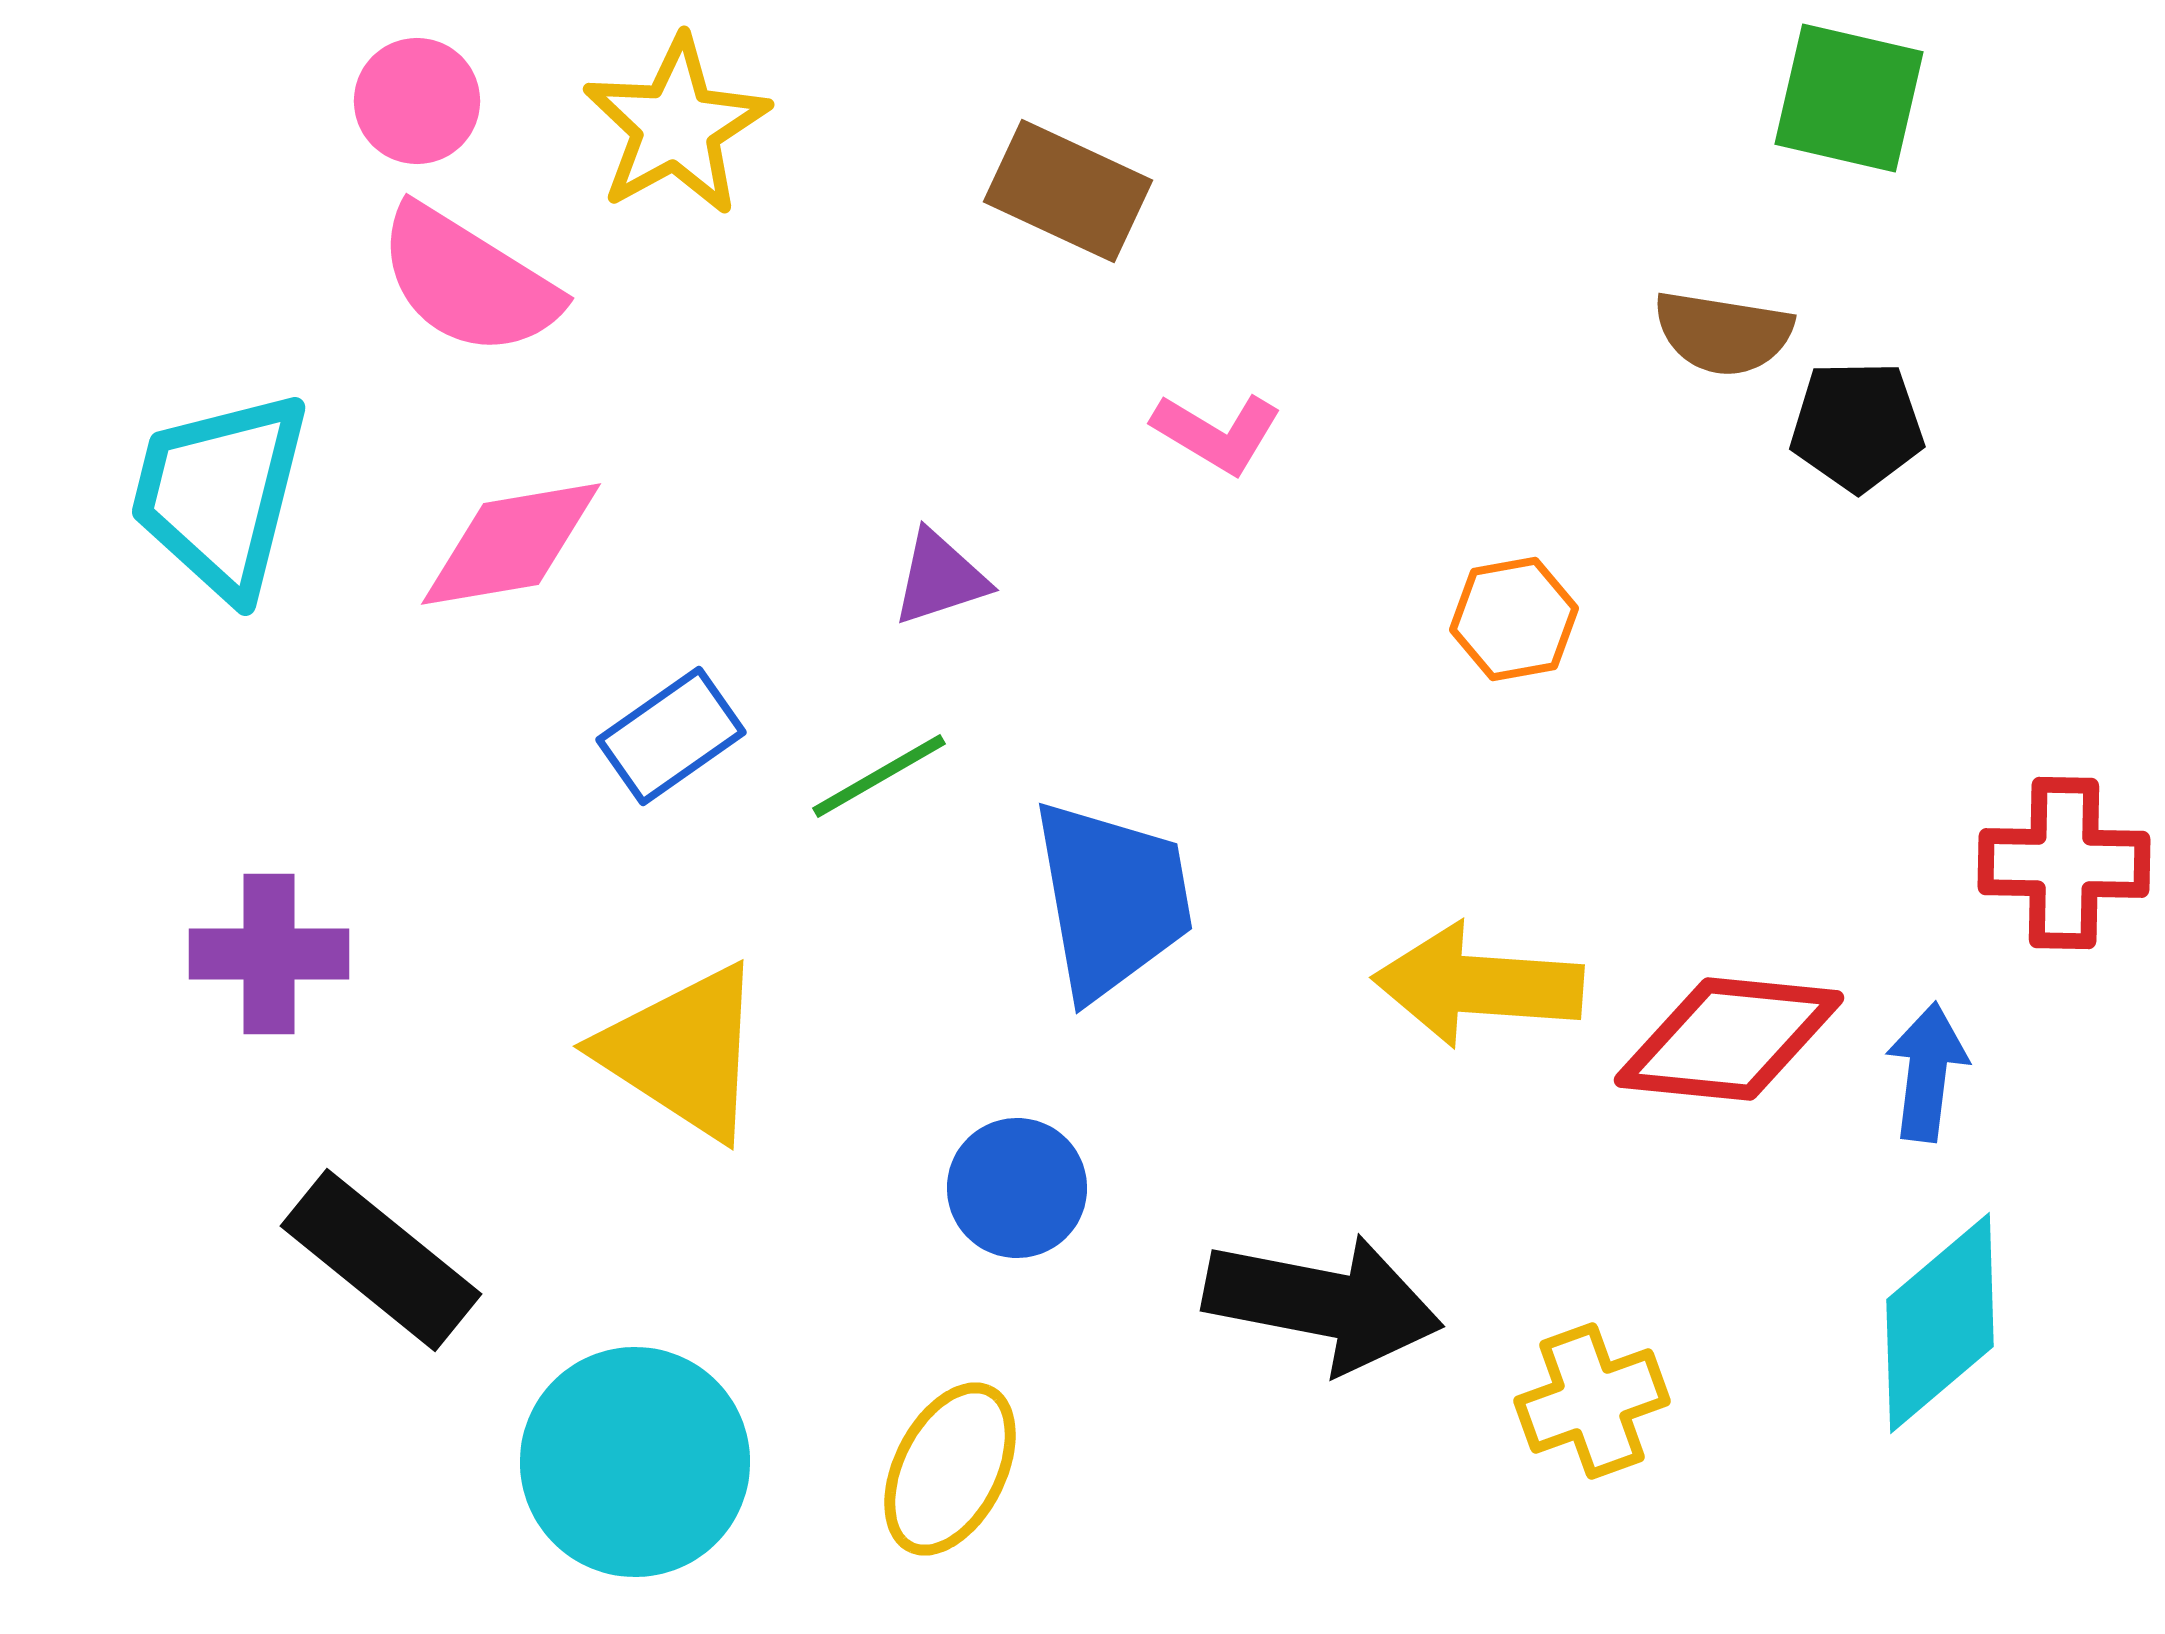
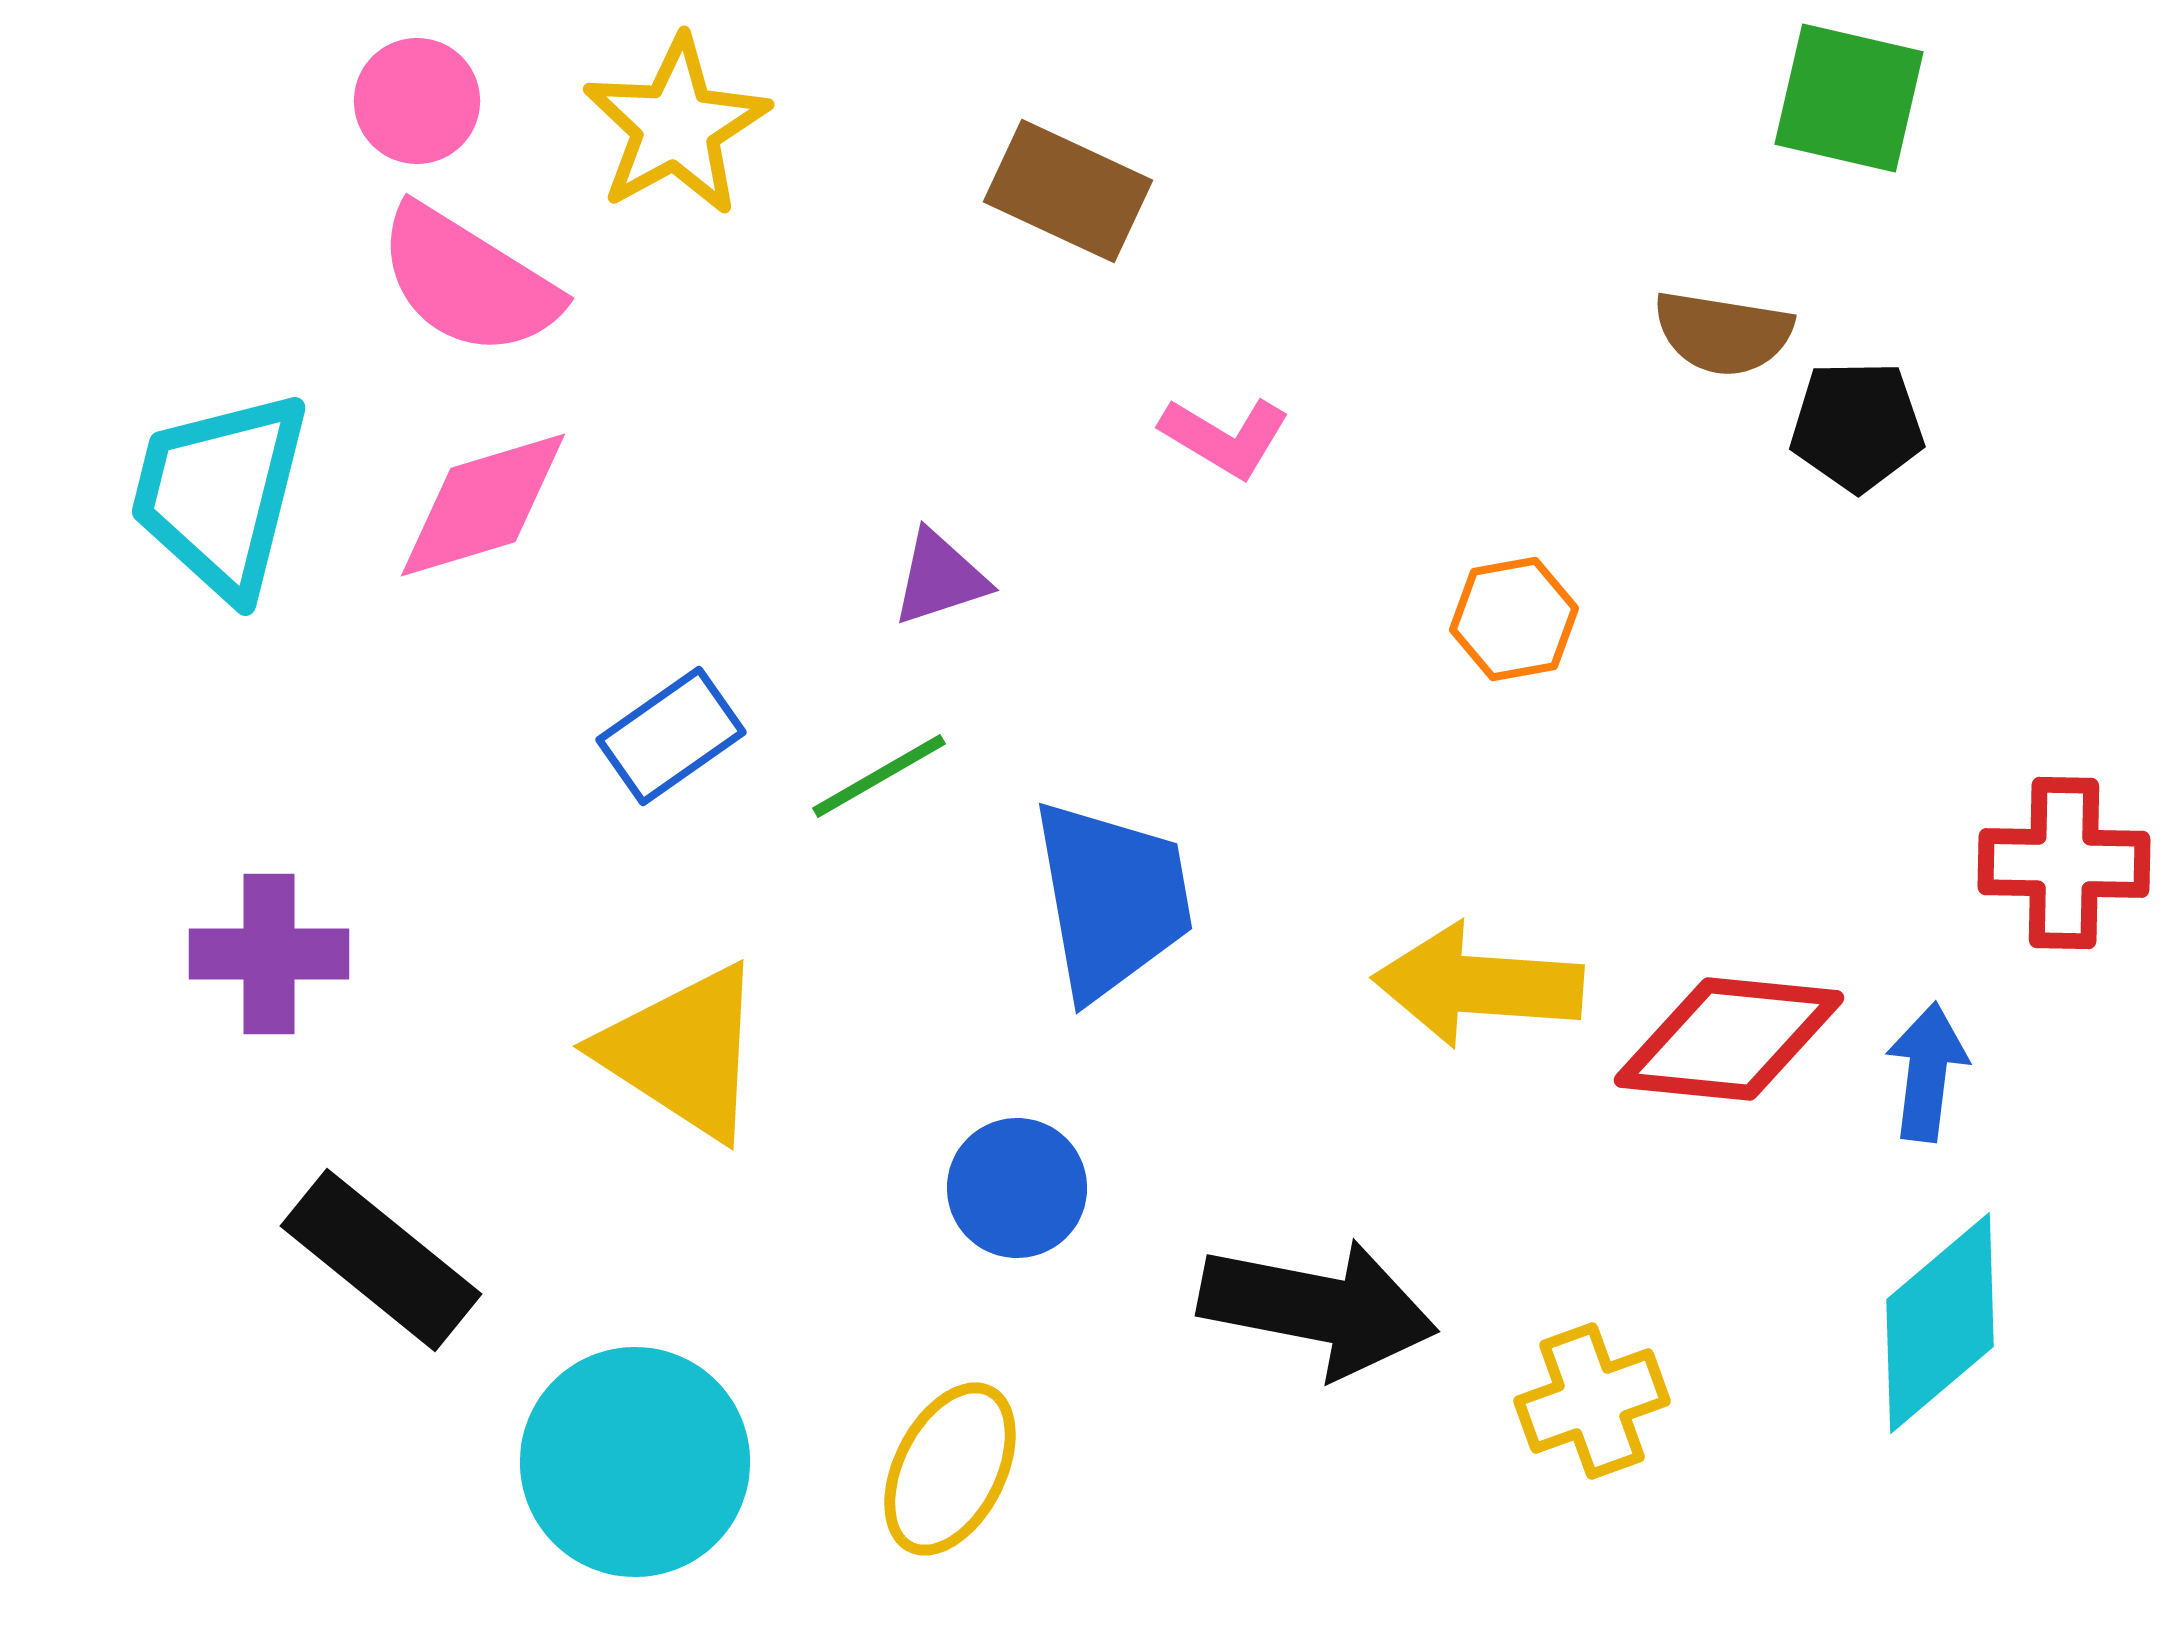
pink L-shape: moved 8 px right, 4 px down
pink diamond: moved 28 px left, 39 px up; rotated 7 degrees counterclockwise
black arrow: moved 5 px left, 5 px down
